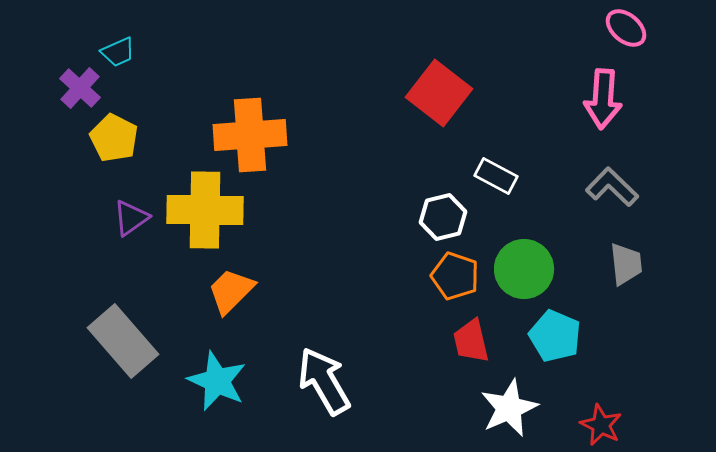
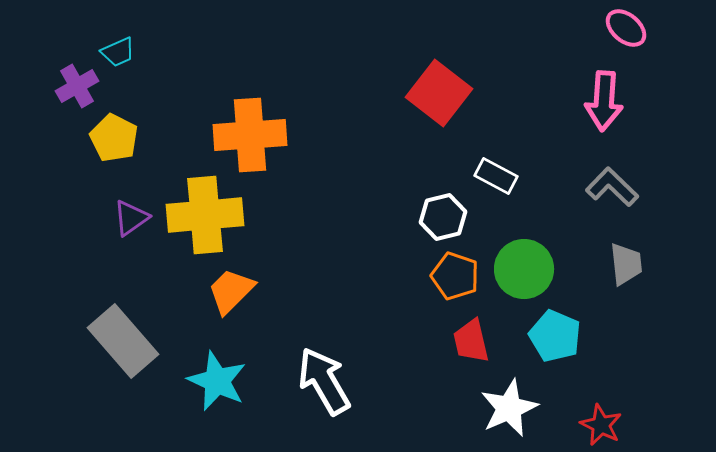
purple cross: moved 3 px left, 2 px up; rotated 18 degrees clockwise
pink arrow: moved 1 px right, 2 px down
yellow cross: moved 5 px down; rotated 6 degrees counterclockwise
